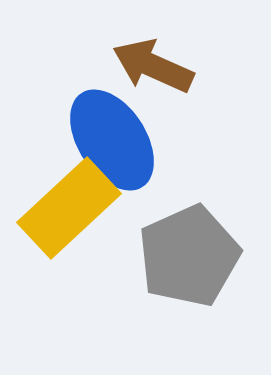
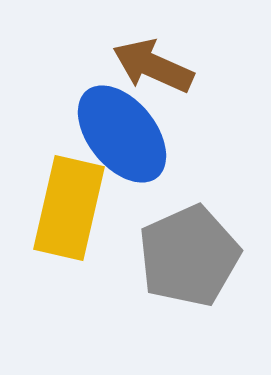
blue ellipse: moved 10 px right, 6 px up; rotated 6 degrees counterclockwise
yellow rectangle: rotated 34 degrees counterclockwise
